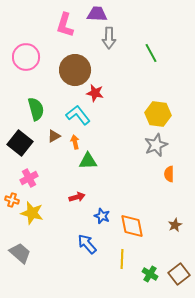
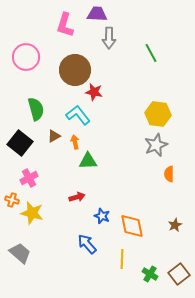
red star: moved 1 px left, 1 px up
